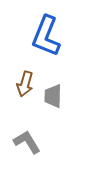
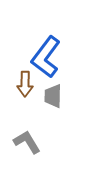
blue L-shape: moved 21 px down; rotated 15 degrees clockwise
brown arrow: rotated 15 degrees counterclockwise
